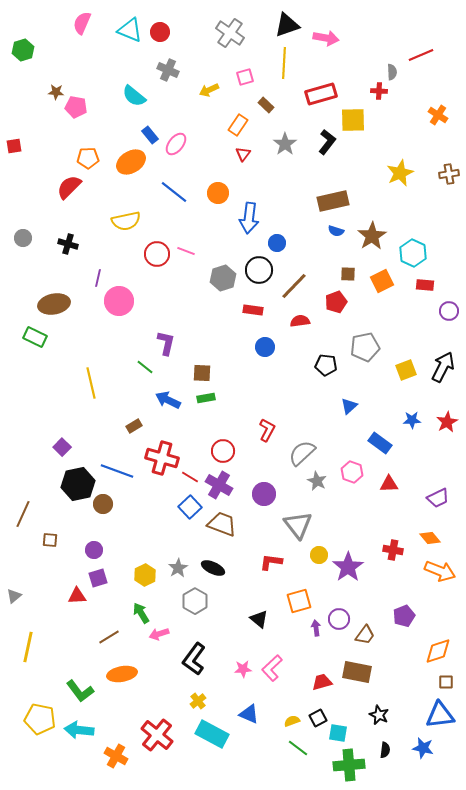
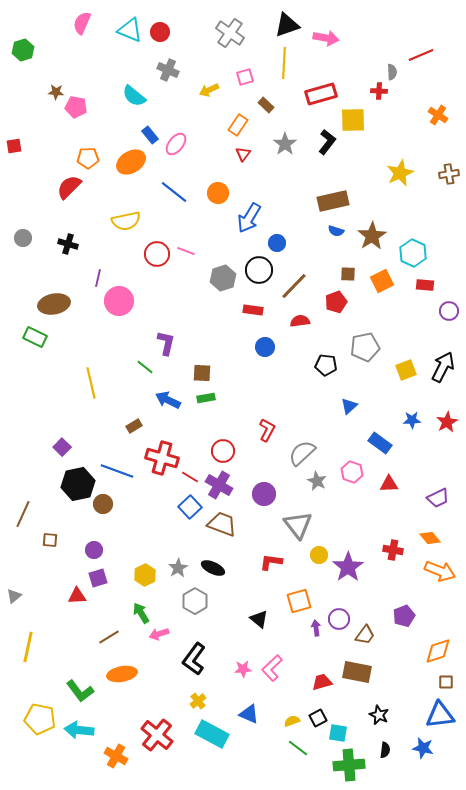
blue arrow at (249, 218): rotated 24 degrees clockwise
